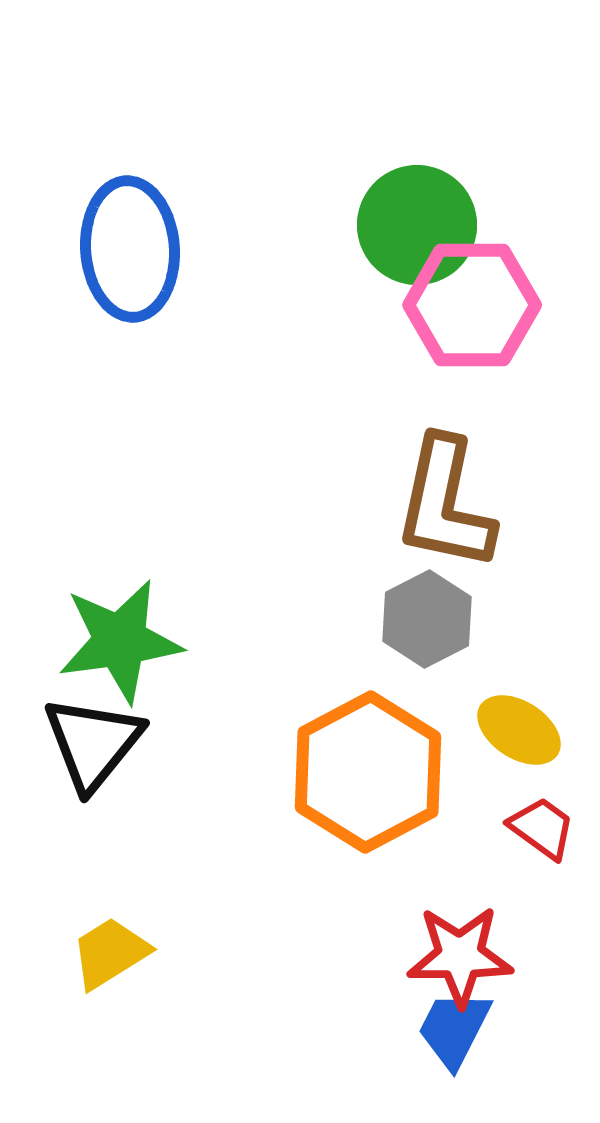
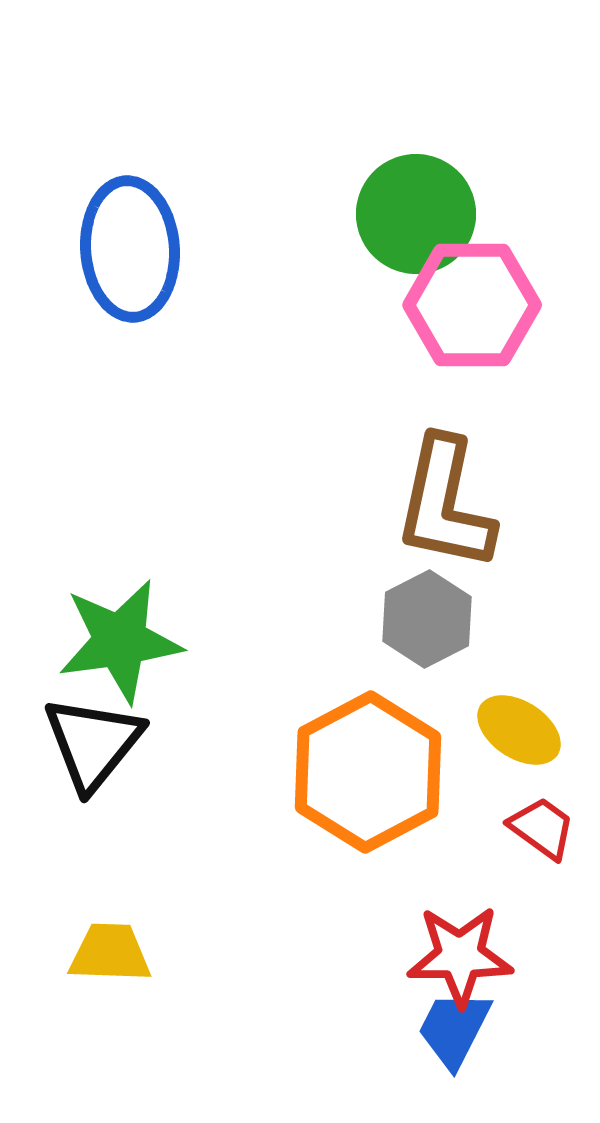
green circle: moved 1 px left, 11 px up
yellow trapezoid: rotated 34 degrees clockwise
